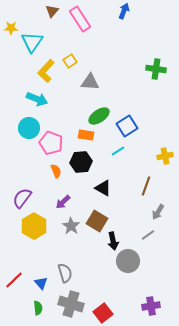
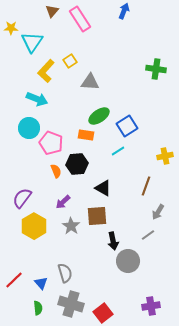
black hexagon: moved 4 px left, 2 px down
brown square: moved 5 px up; rotated 35 degrees counterclockwise
